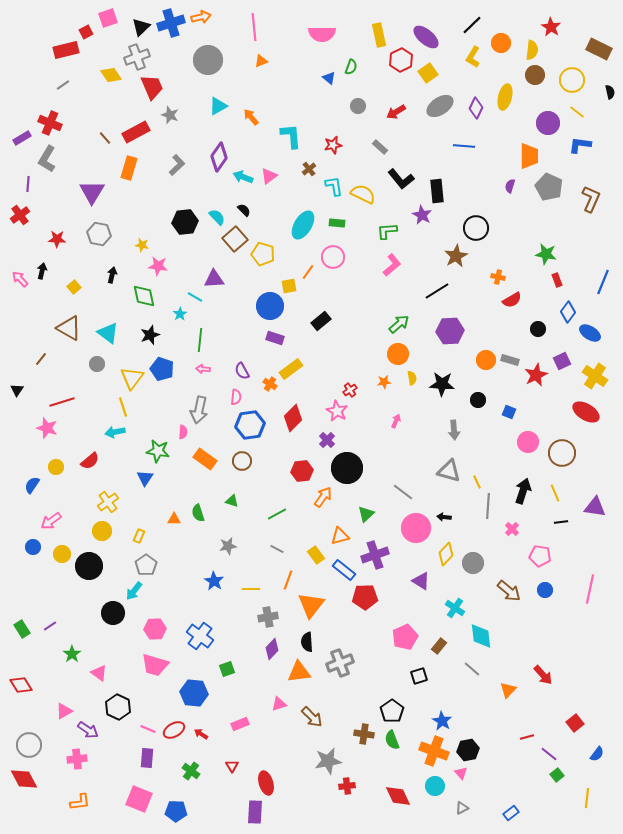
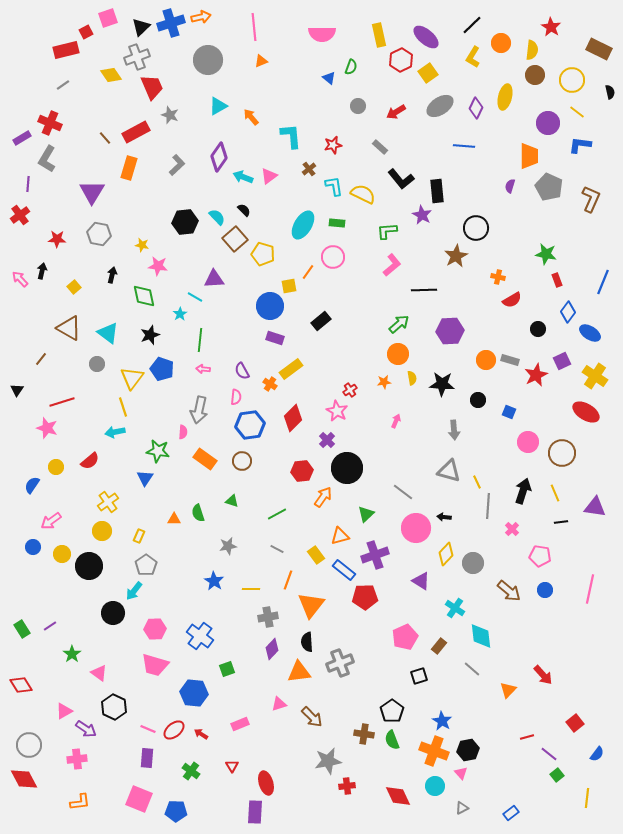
black line at (437, 291): moved 13 px left, 1 px up; rotated 30 degrees clockwise
black hexagon at (118, 707): moved 4 px left
purple arrow at (88, 730): moved 2 px left, 1 px up
red ellipse at (174, 730): rotated 10 degrees counterclockwise
